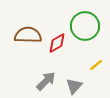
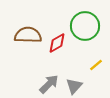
gray arrow: moved 3 px right, 3 px down
